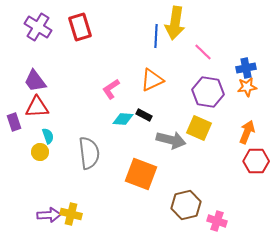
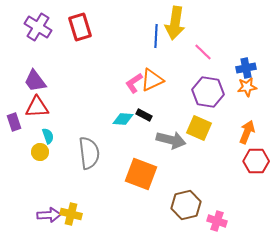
pink L-shape: moved 23 px right, 6 px up
